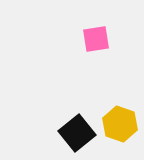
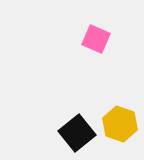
pink square: rotated 32 degrees clockwise
